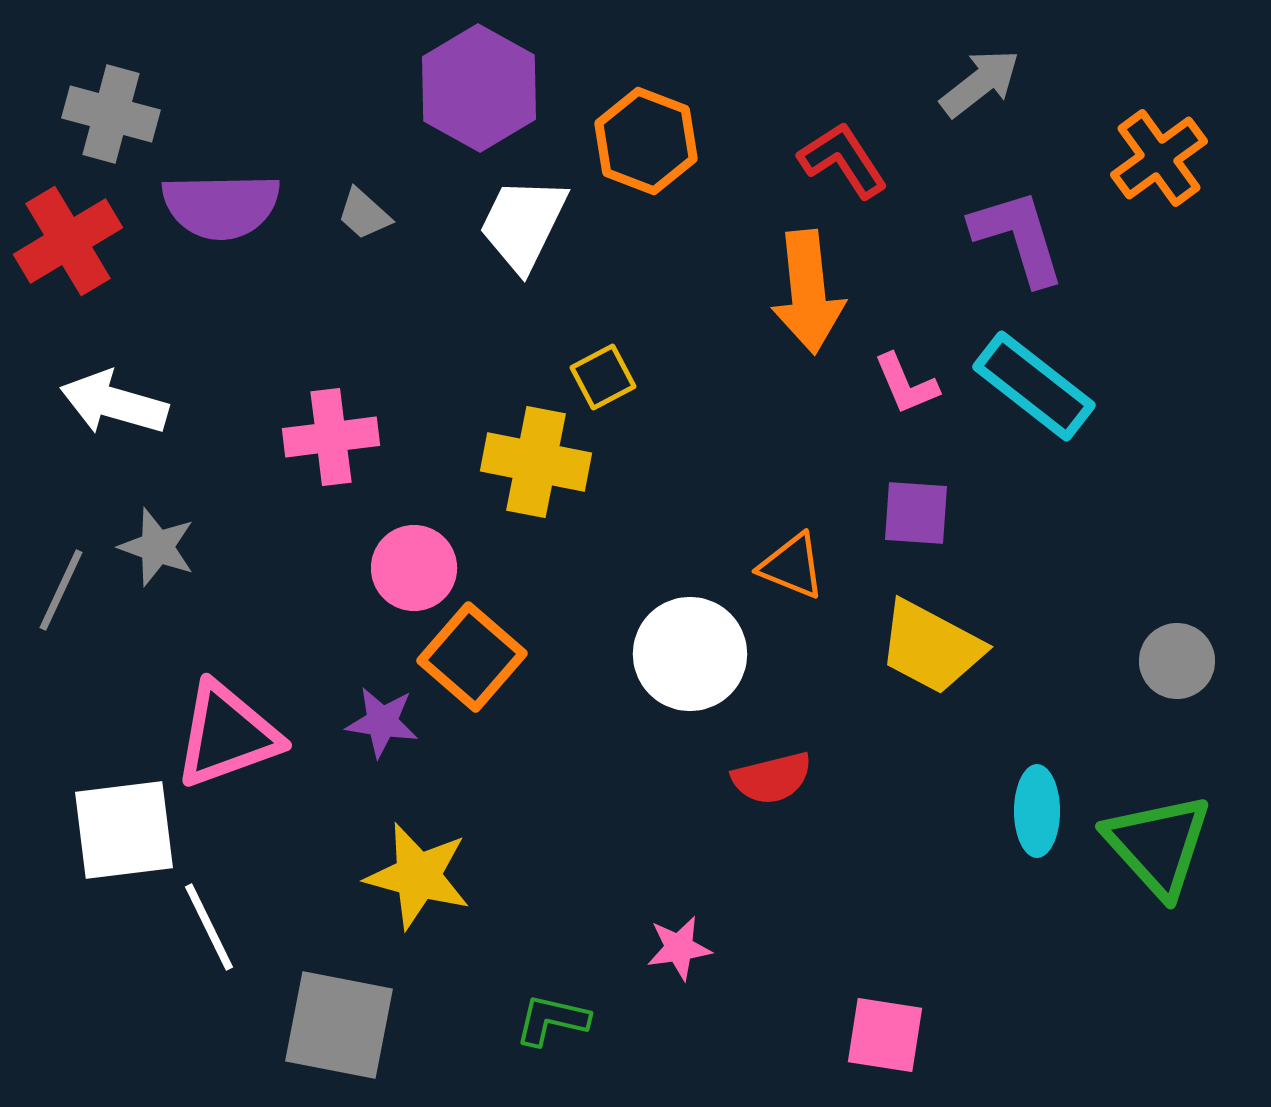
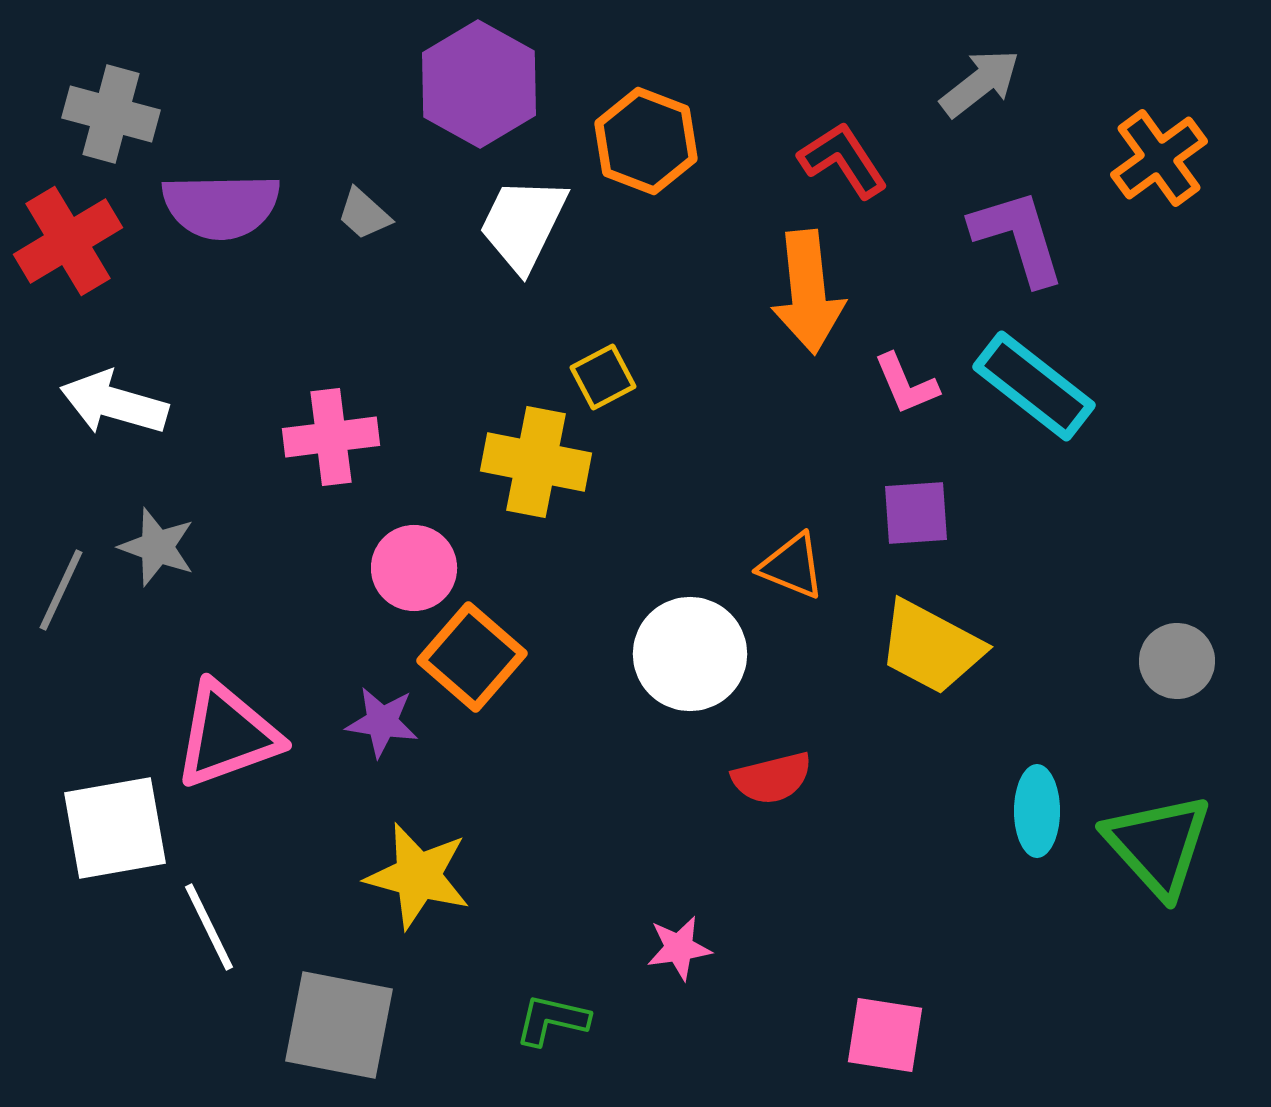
purple hexagon: moved 4 px up
purple square: rotated 8 degrees counterclockwise
white square: moved 9 px left, 2 px up; rotated 3 degrees counterclockwise
